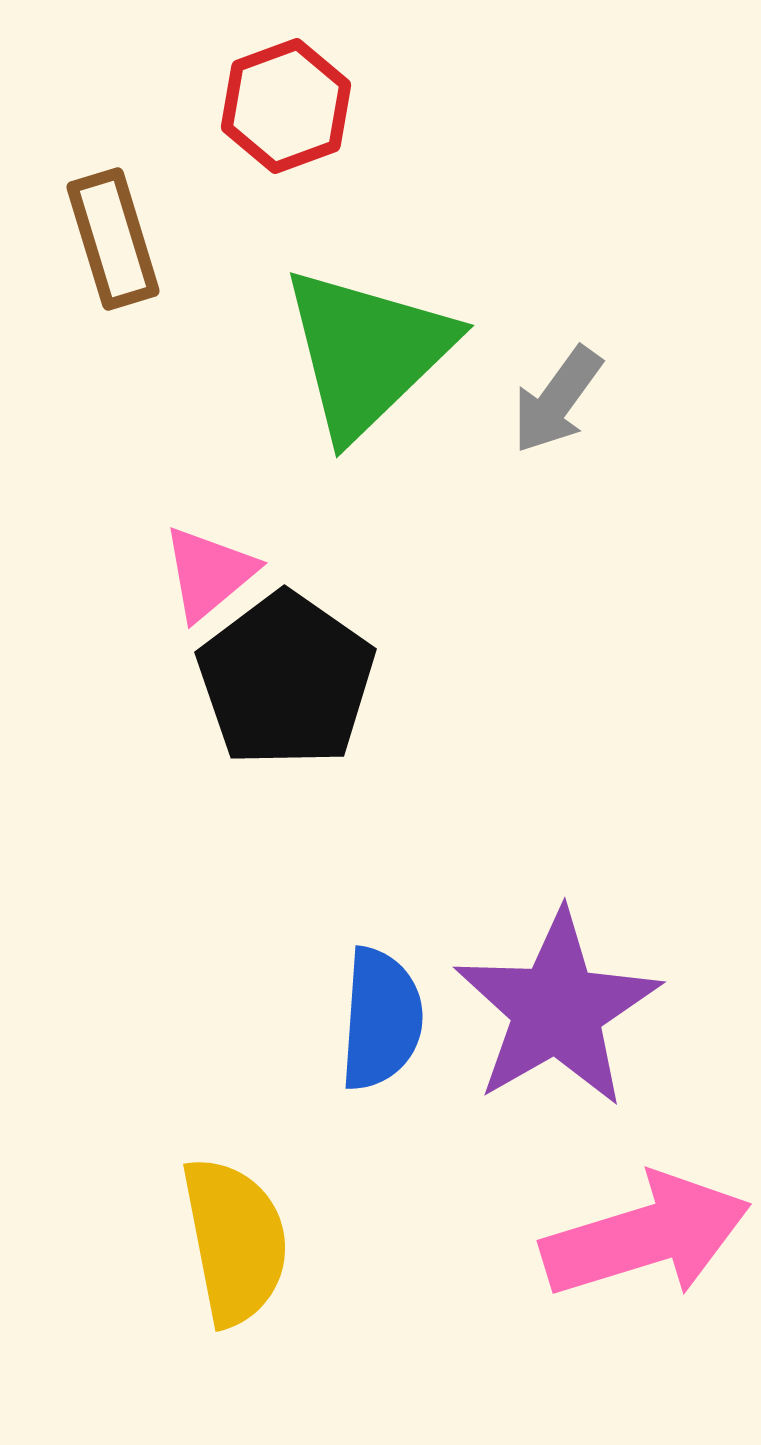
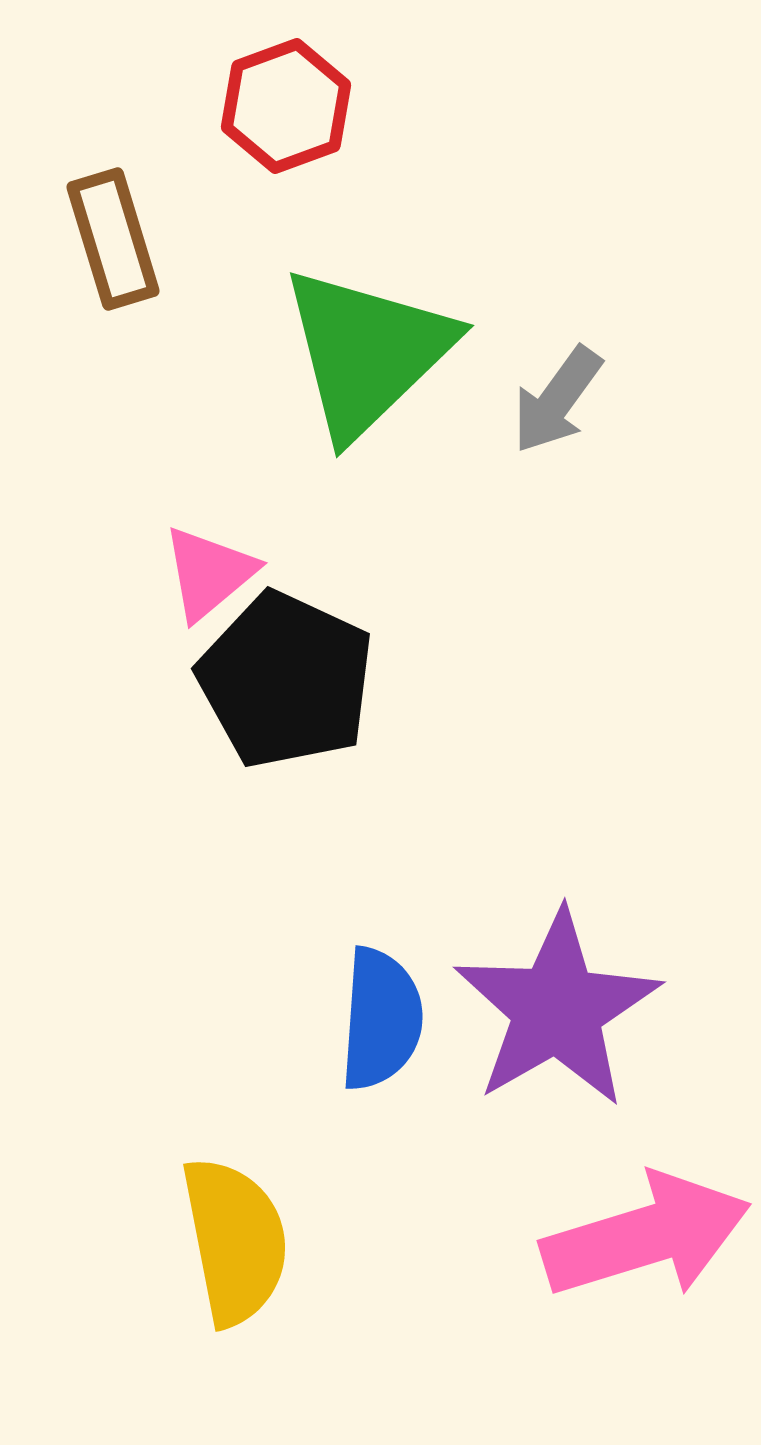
black pentagon: rotated 10 degrees counterclockwise
